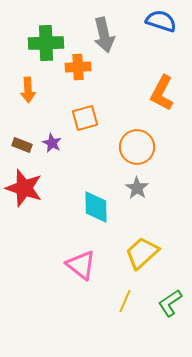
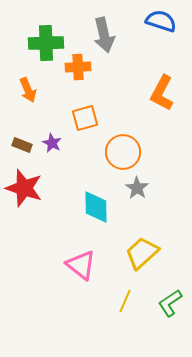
orange arrow: rotated 20 degrees counterclockwise
orange circle: moved 14 px left, 5 px down
